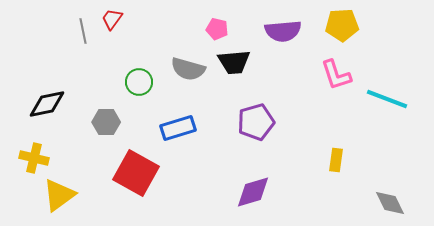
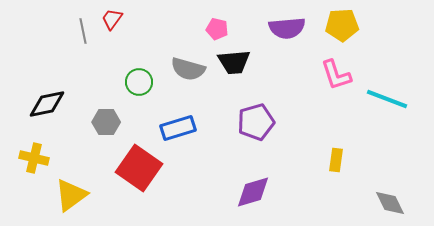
purple semicircle: moved 4 px right, 3 px up
red square: moved 3 px right, 5 px up; rotated 6 degrees clockwise
yellow triangle: moved 12 px right
